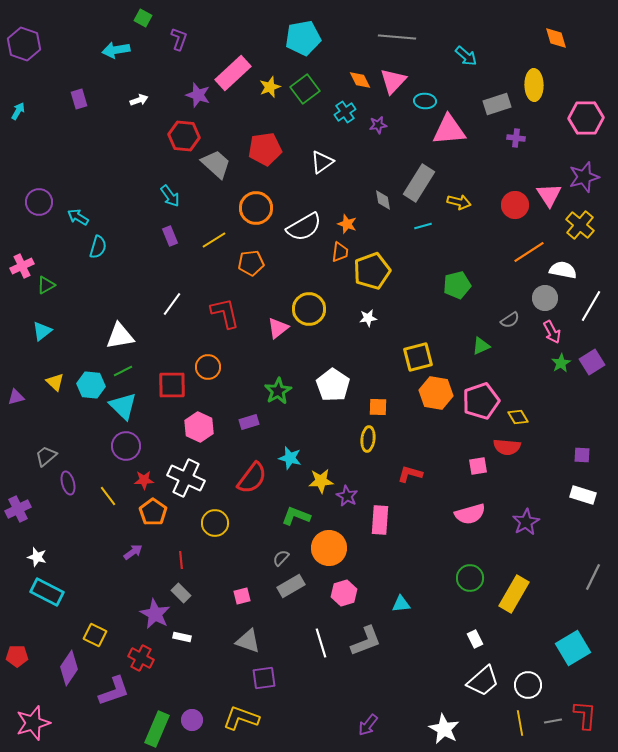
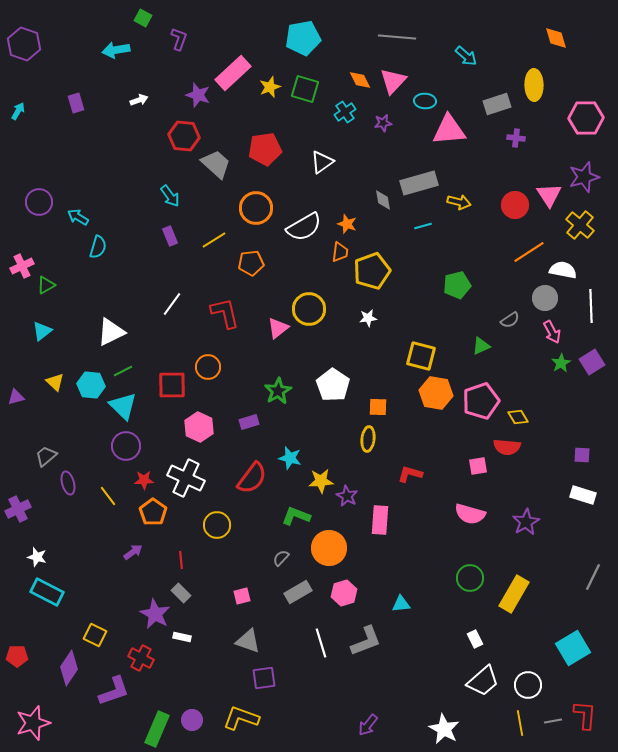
green square at (305, 89): rotated 36 degrees counterclockwise
purple rectangle at (79, 99): moved 3 px left, 4 px down
purple star at (378, 125): moved 5 px right, 2 px up
gray rectangle at (419, 183): rotated 42 degrees clockwise
white line at (591, 306): rotated 32 degrees counterclockwise
white triangle at (120, 336): moved 9 px left, 4 px up; rotated 16 degrees counterclockwise
yellow square at (418, 357): moved 3 px right, 1 px up; rotated 28 degrees clockwise
pink semicircle at (470, 514): rotated 32 degrees clockwise
yellow circle at (215, 523): moved 2 px right, 2 px down
gray rectangle at (291, 586): moved 7 px right, 6 px down
